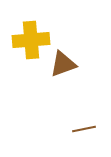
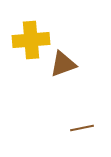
brown line: moved 2 px left, 1 px up
